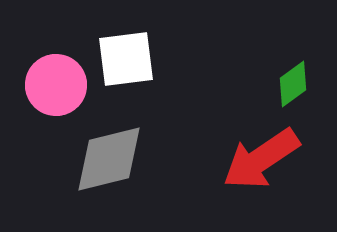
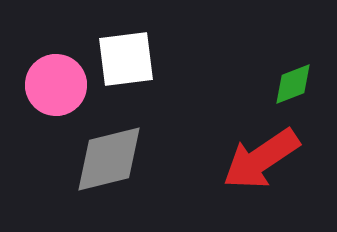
green diamond: rotated 15 degrees clockwise
